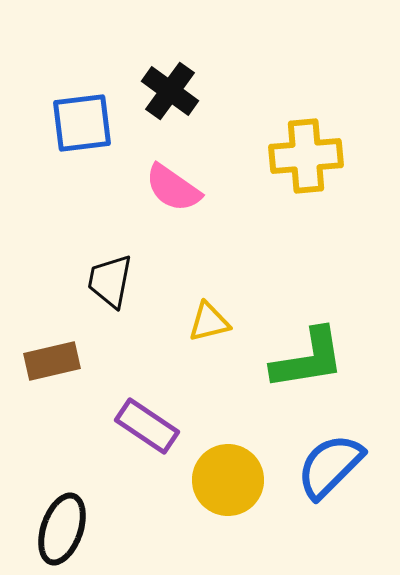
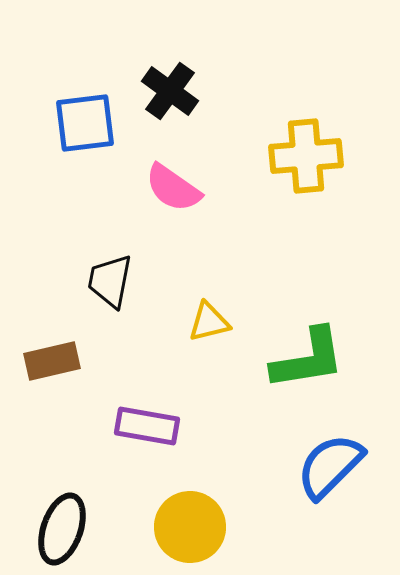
blue square: moved 3 px right
purple rectangle: rotated 24 degrees counterclockwise
yellow circle: moved 38 px left, 47 px down
